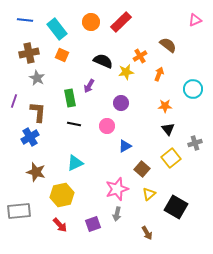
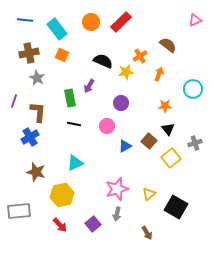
brown square: moved 7 px right, 28 px up
purple square: rotated 21 degrees counterclockwise
